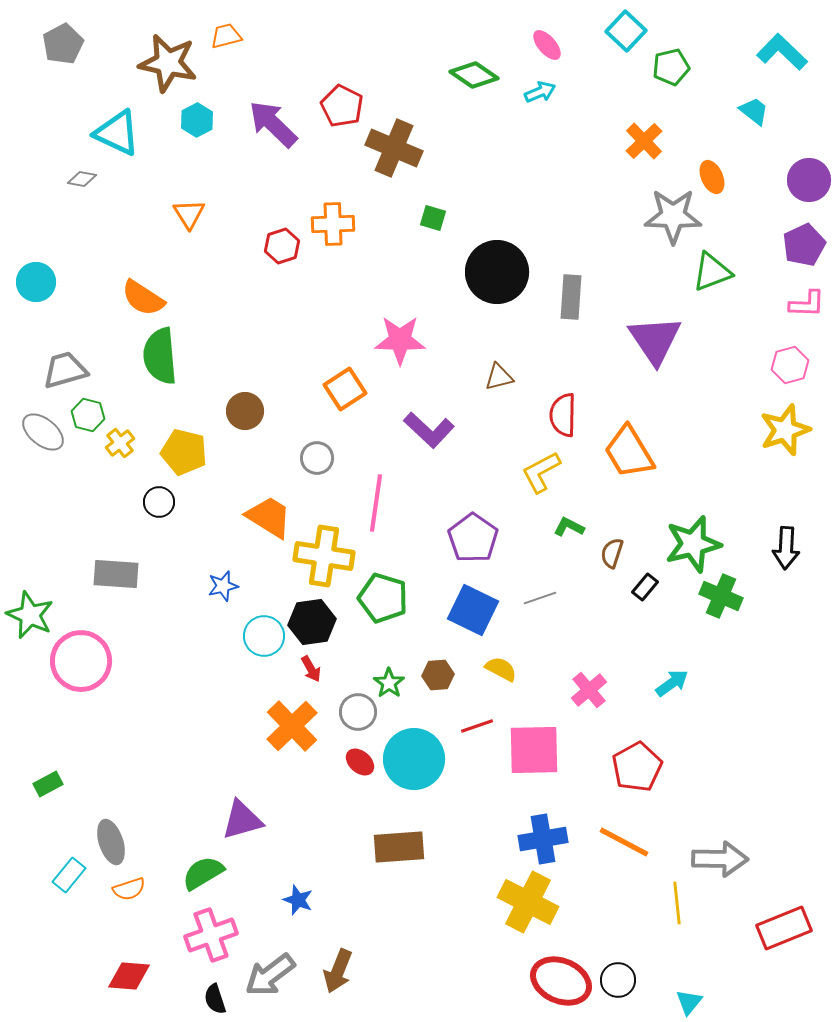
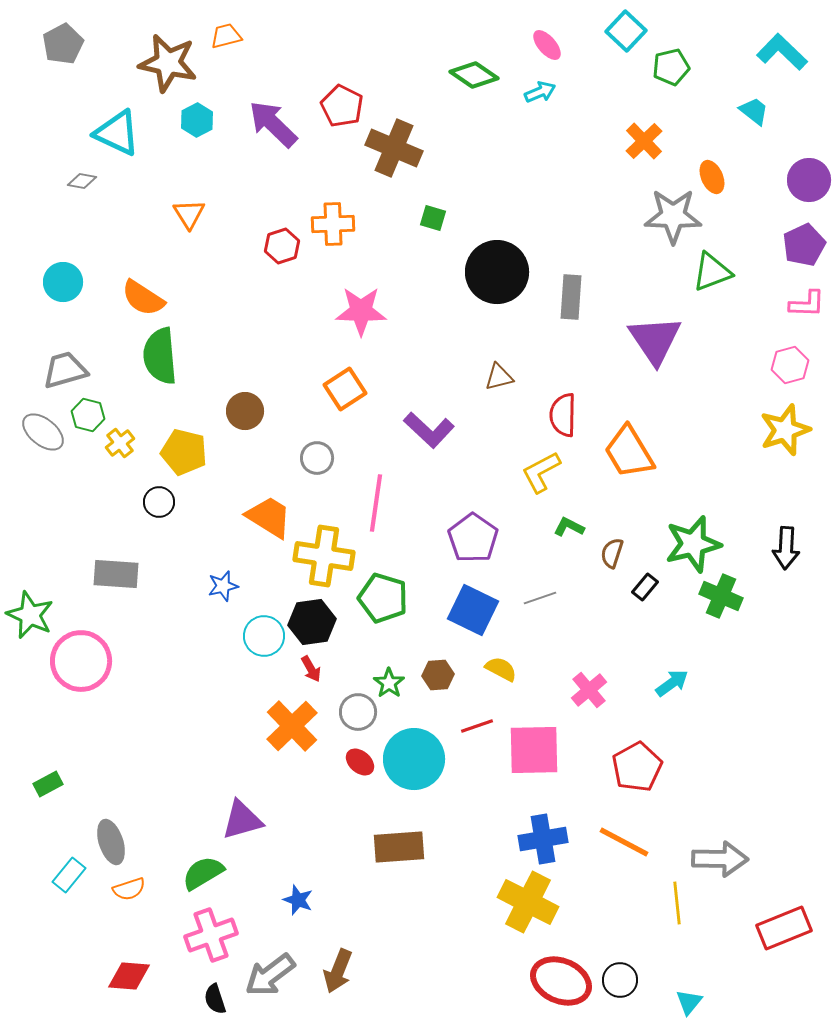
gray diamond at (82, 179): moved 2 px down
cyan circle at (36, 282): moved 27 px right
pink star at (400, 340): moved 39 px left, 29 px up
black circle at (618, 980): moved 2 px right
